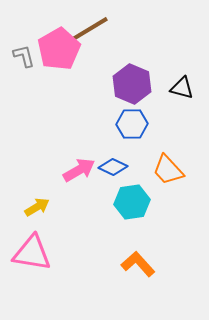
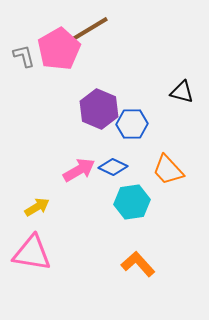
purple hexagon: moved 33 px left, 25 px down
black triangle: moved 4 px down
